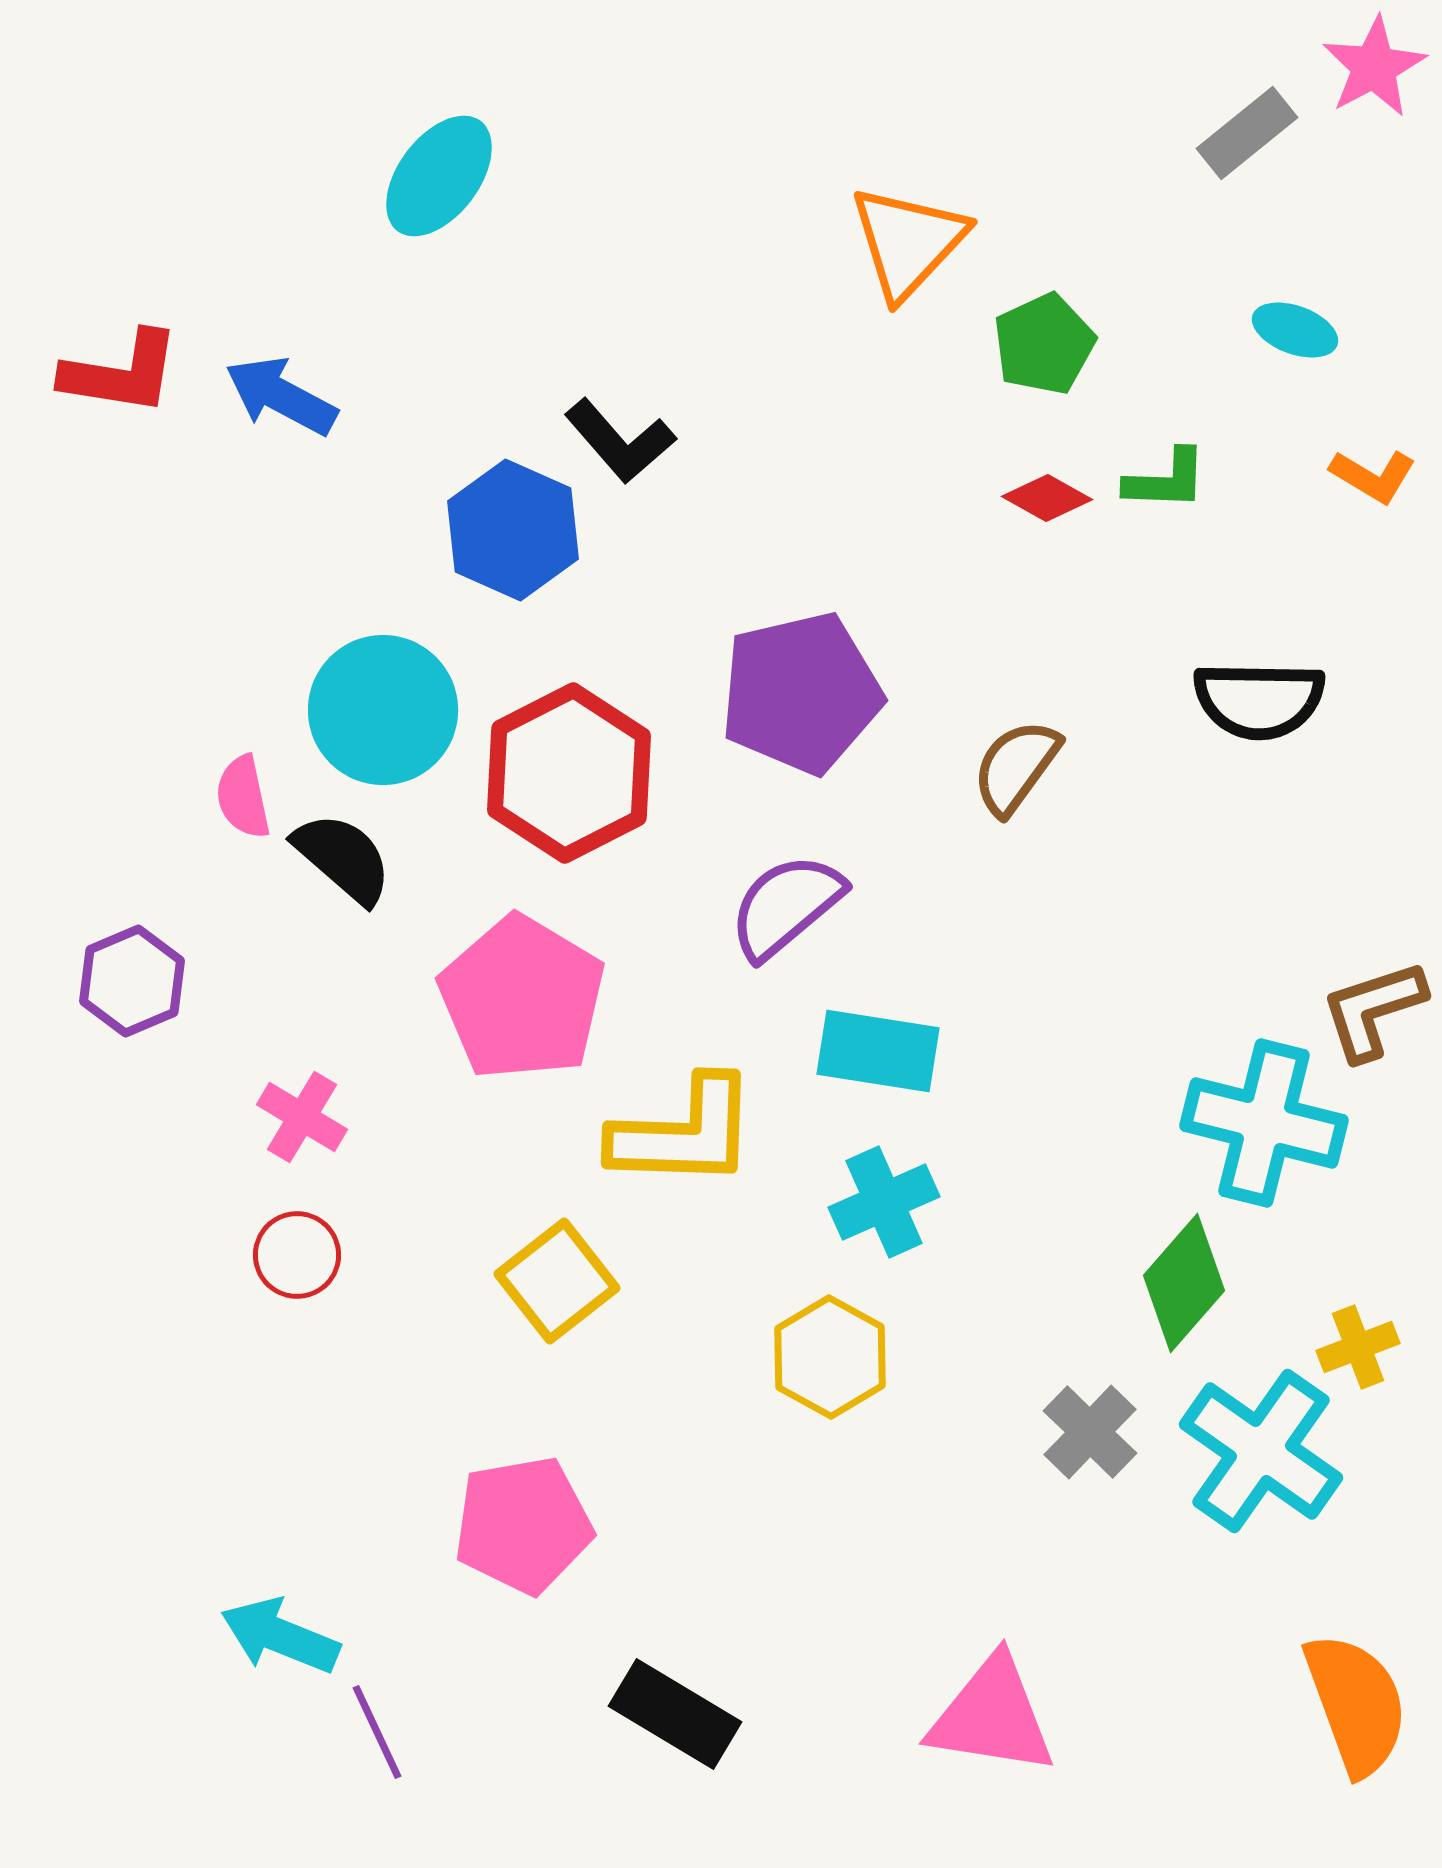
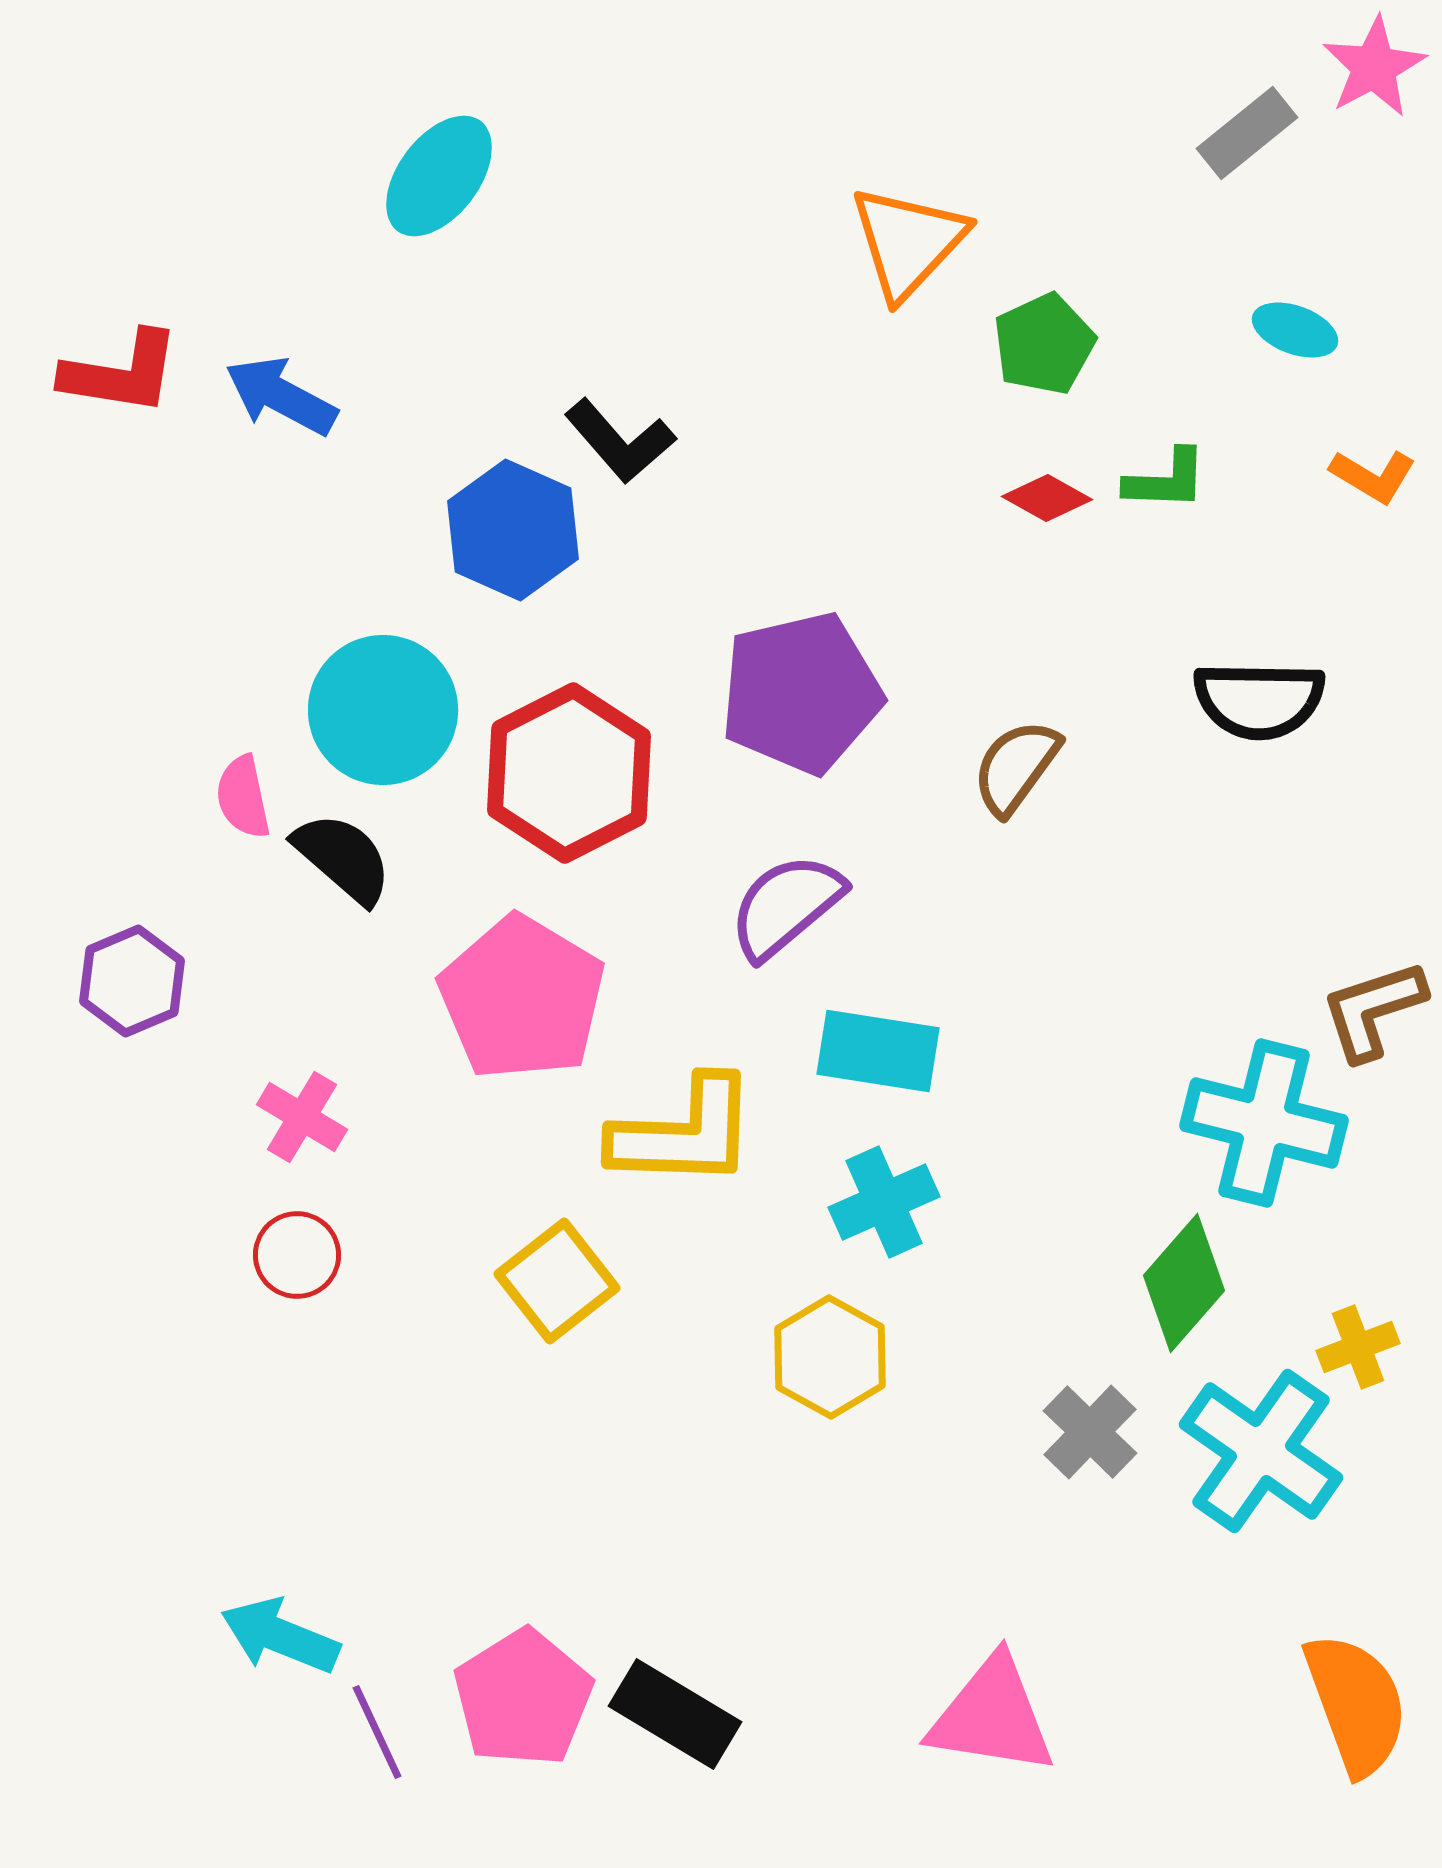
pink pentagon at (523, 1525): moved 173 px down; rotated 22 degrees counterclockwise
